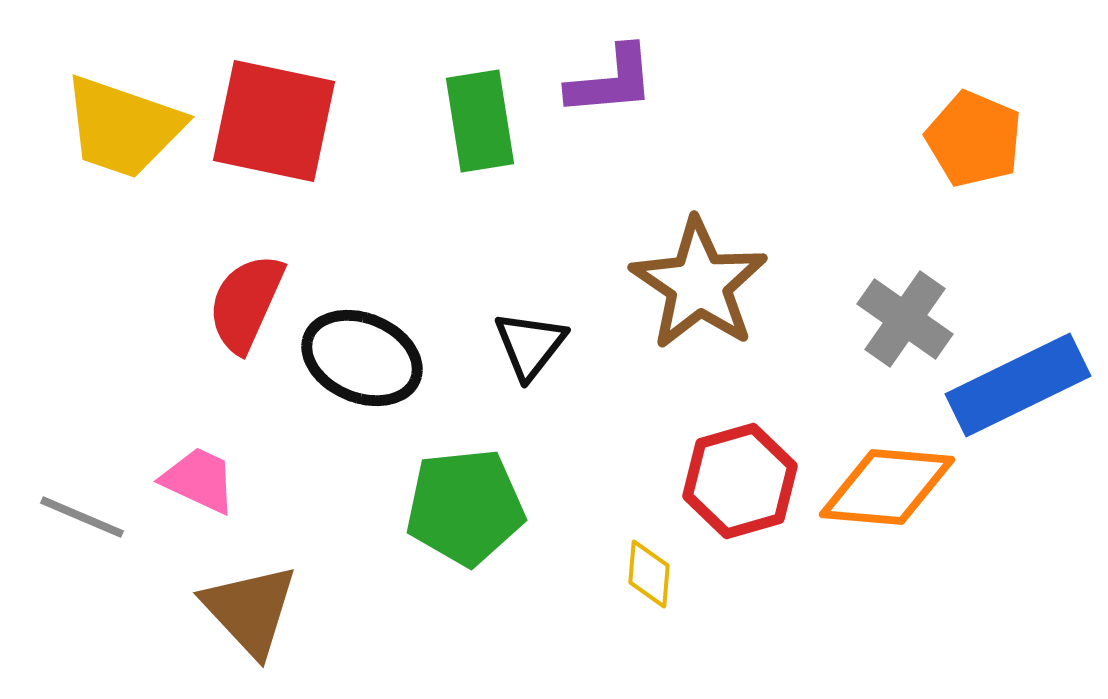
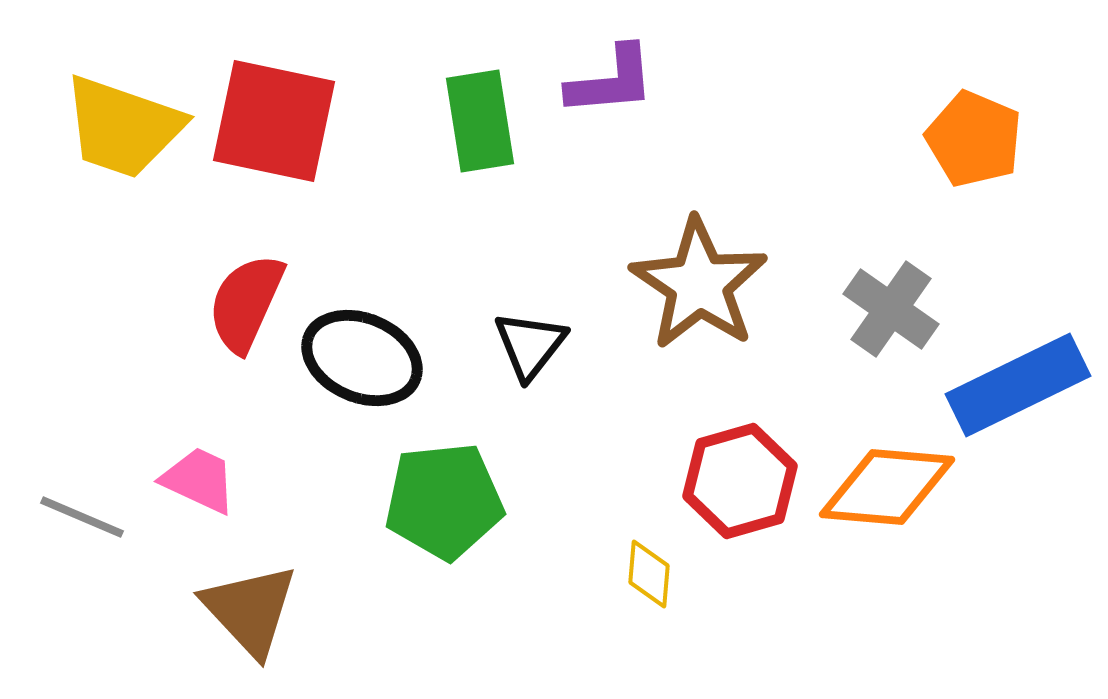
gray cross: moved 14 px left, 10 px up
green pentagon: moved 21 px left, 6 px up
